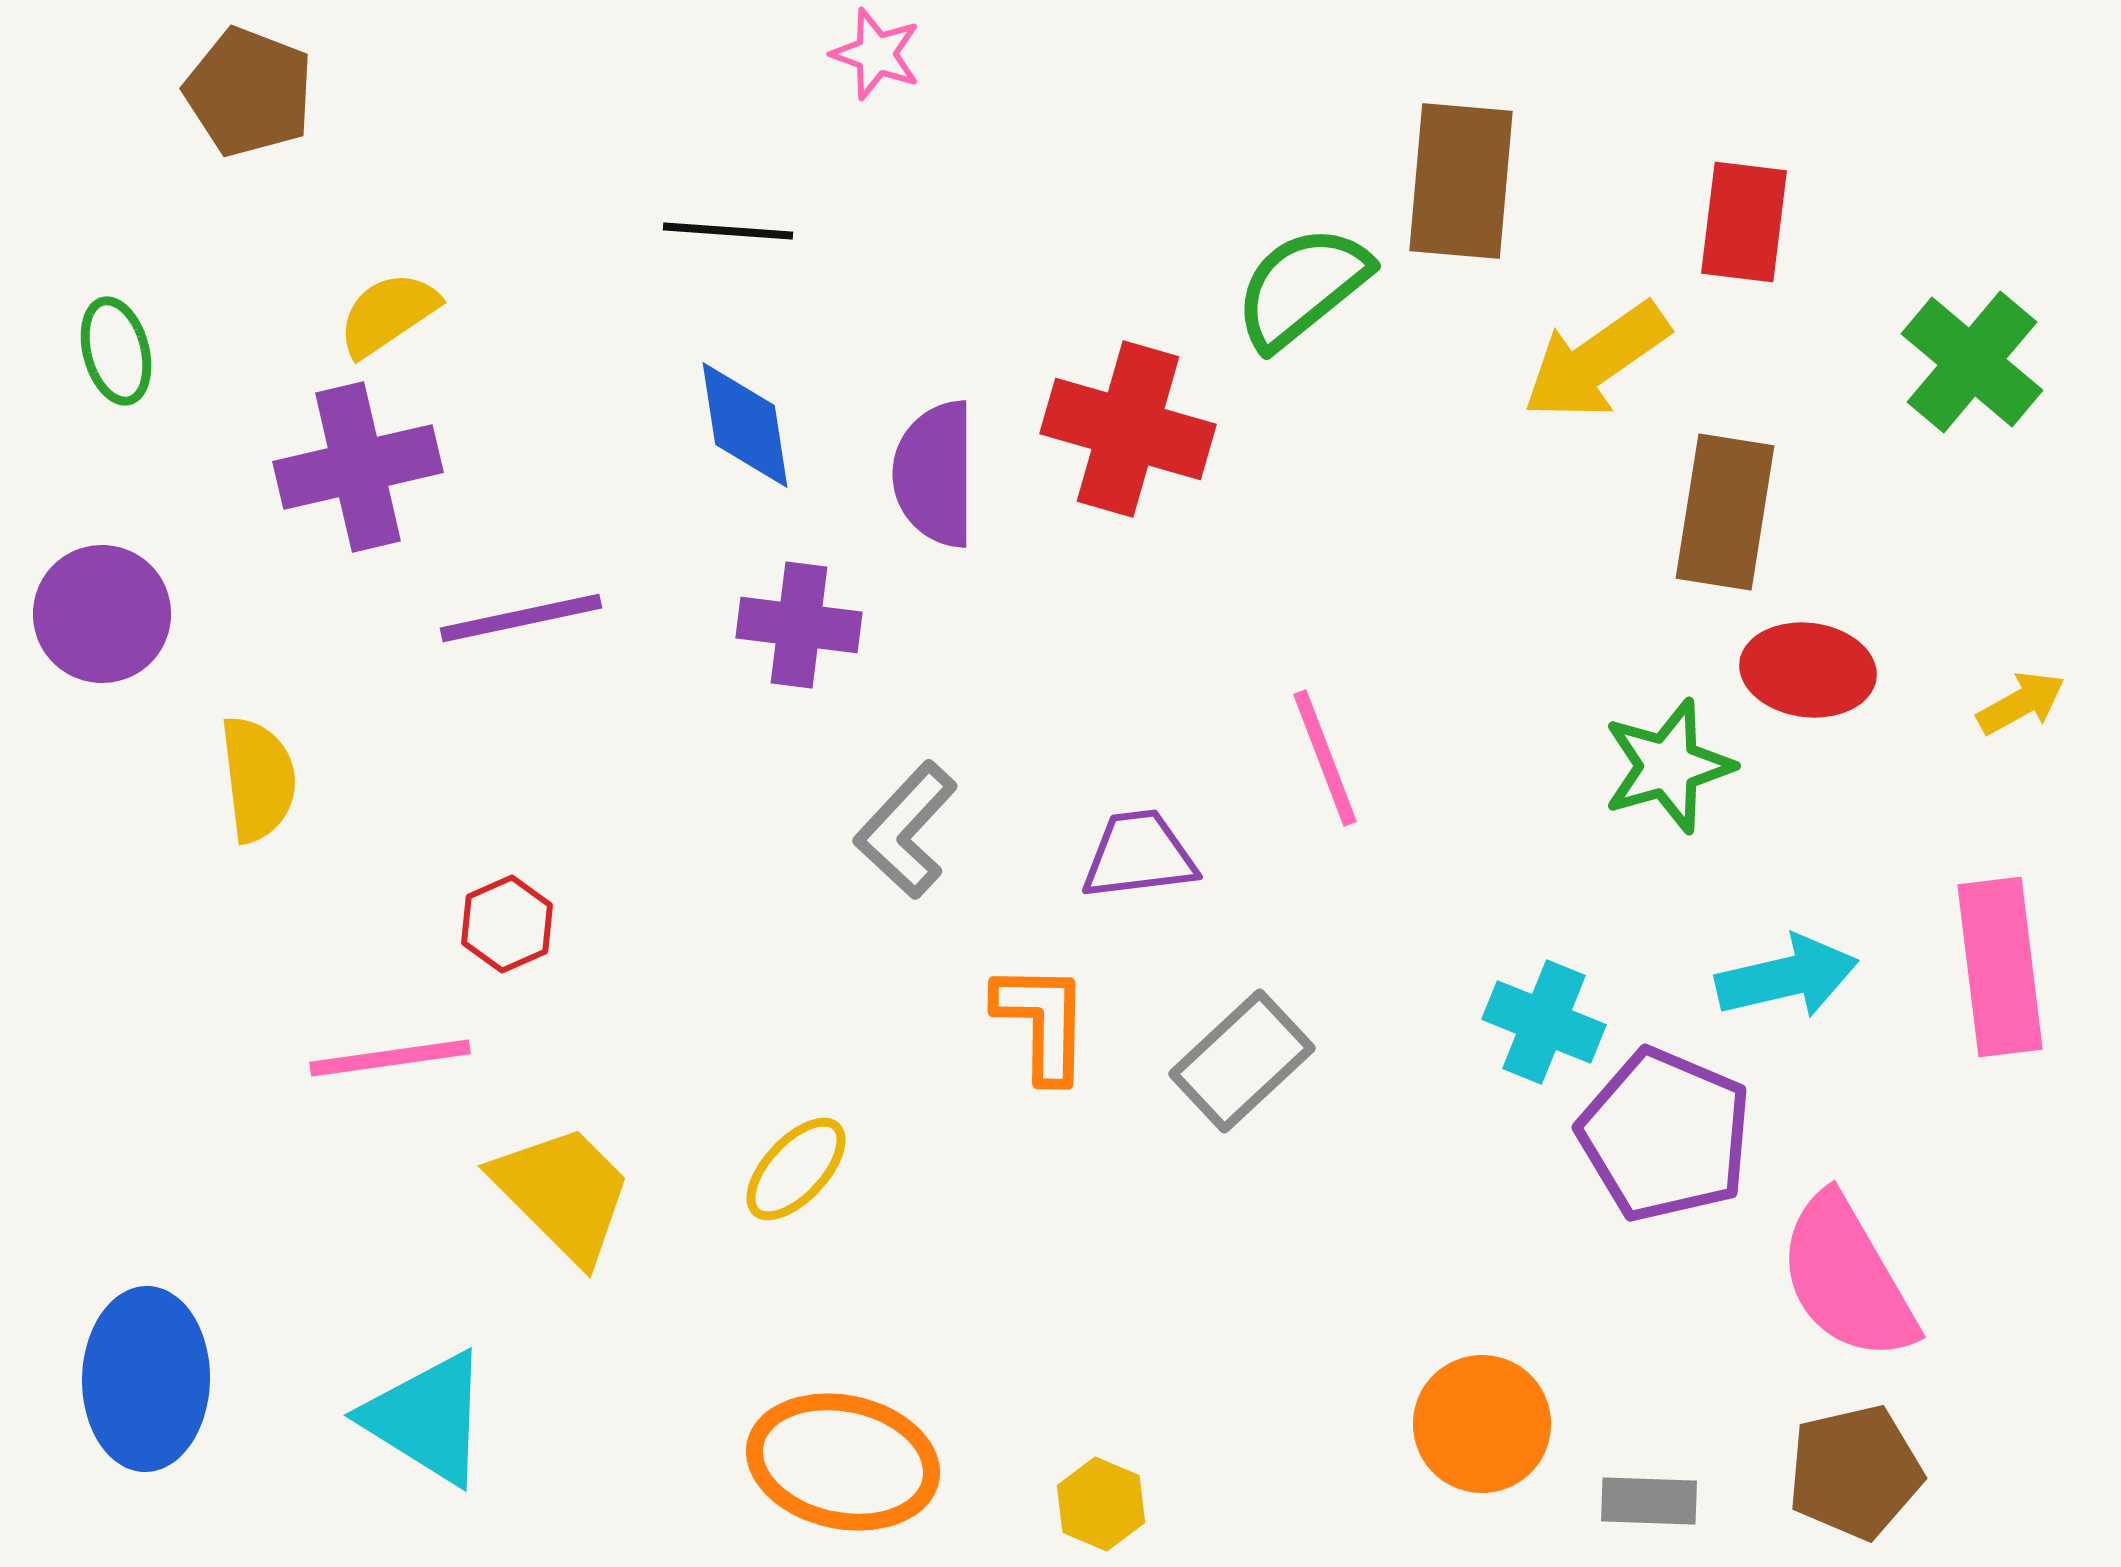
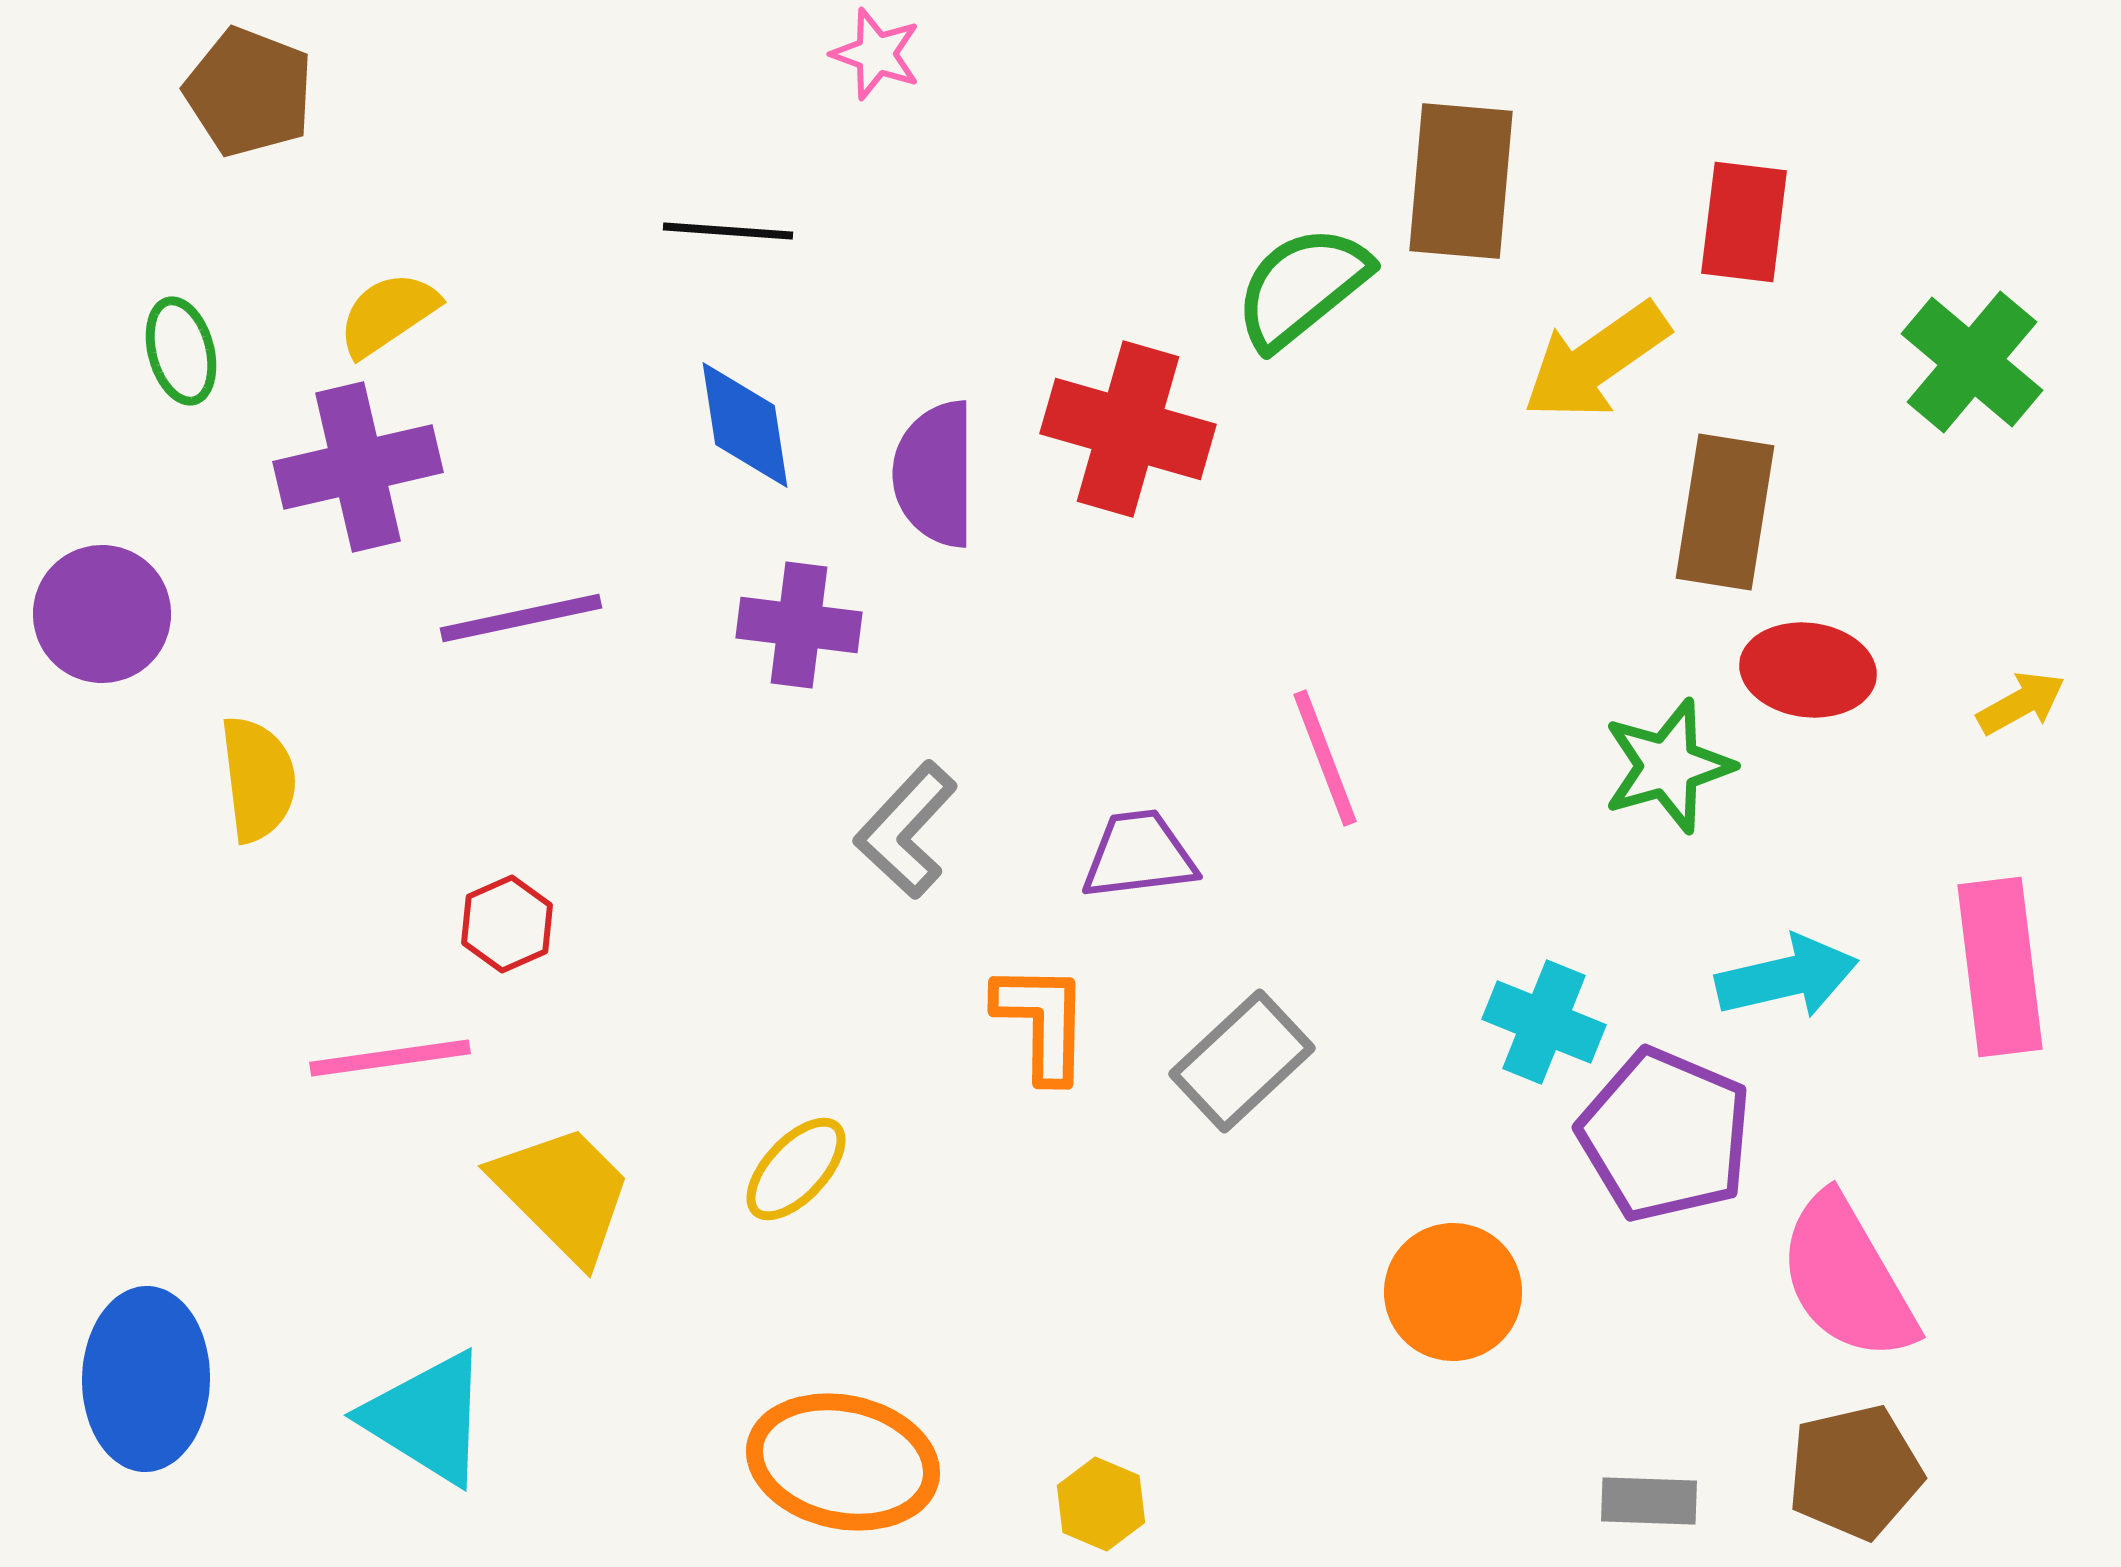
green ellipse at (116, 351): moved 65 px right
orange circle at (1482, 1424): moved 29 px left, 132 px up
